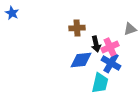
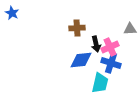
gray triangle: rotated 16 degrees clockwise
blue cross: rotated 12 degrees counterclockwise
